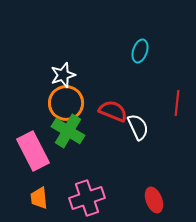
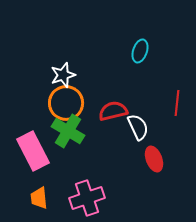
red semicircle: rotated 36 degrees counterclockwise
red ellipse: moved 41 px up
